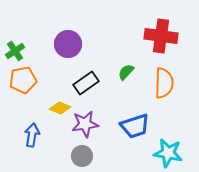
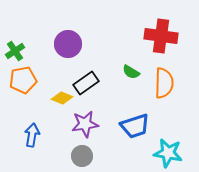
green semicircle: moved 5 px right; rotated 102 degrees counterclockwise
yellow diamond: moved 2 px right, 10 px up
